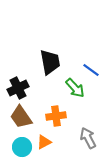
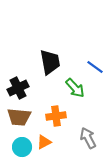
blue line: moved 4 px right, 3 px up
brown trapezoid: moved 2 px left; rotated 50 degrees counterclockwise
